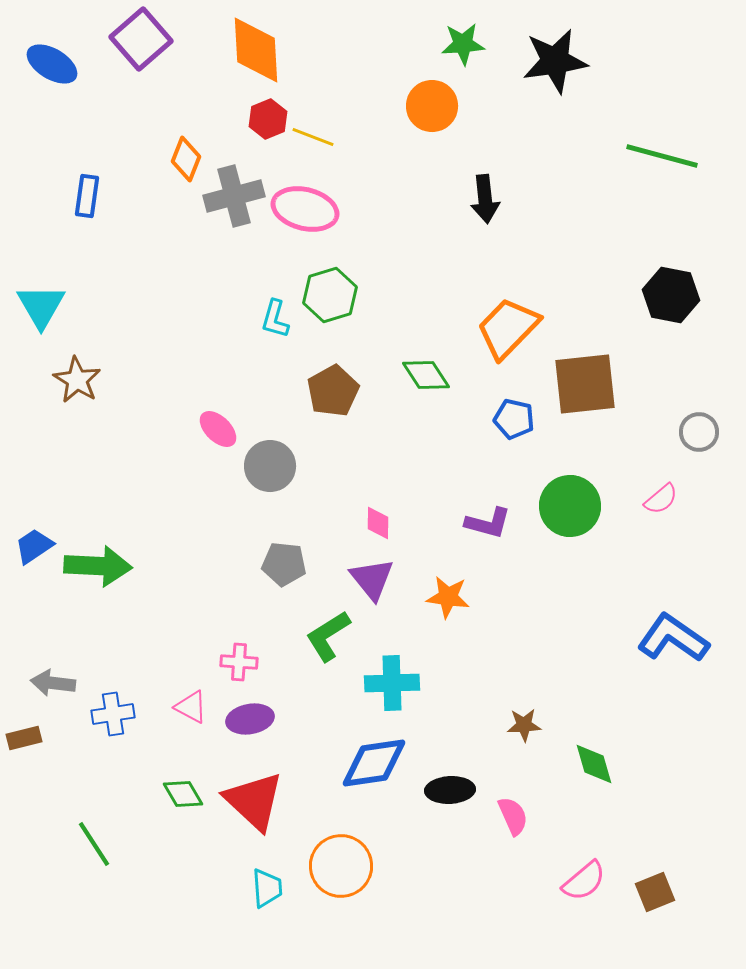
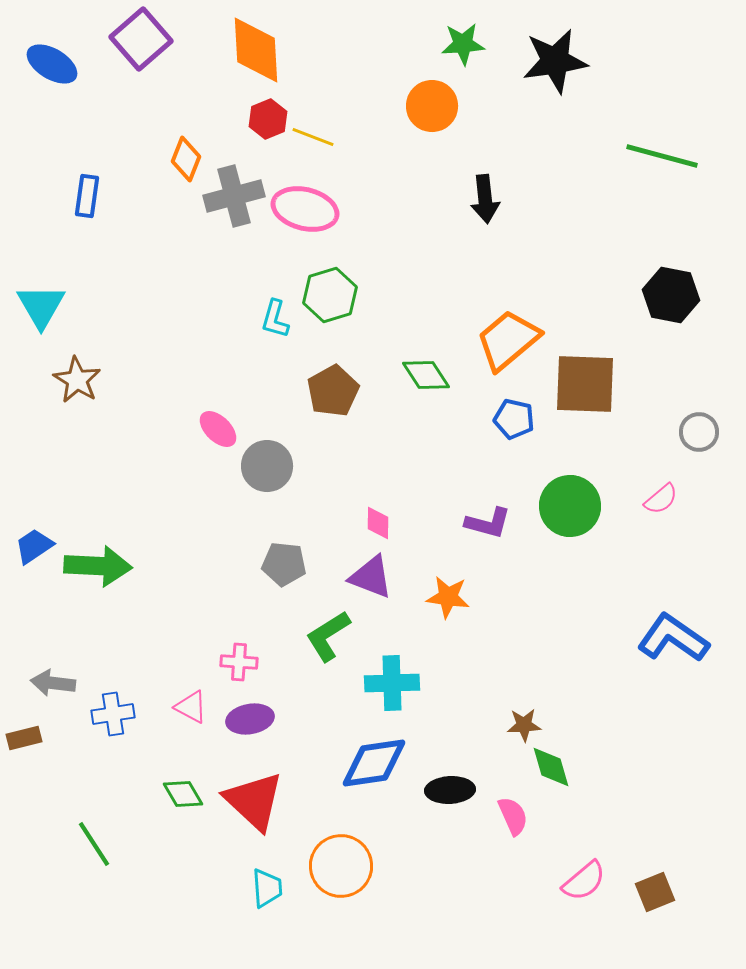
orange trapezoid at (508, 328): moved 12 px down; rotated 6 degrees clockwise
brown square at (585, 384): rotated 8 degrees clockwise
gray circle at (270, 466): moved 3 px left
purple triangle at (372, 579): moved 1 px left, 2 px up; rotated 30 degrees counterclockwise
green diamond at (594, 764): moved 43 px left, 3 px down
